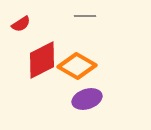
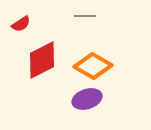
orange diamond: moved 16 px right
